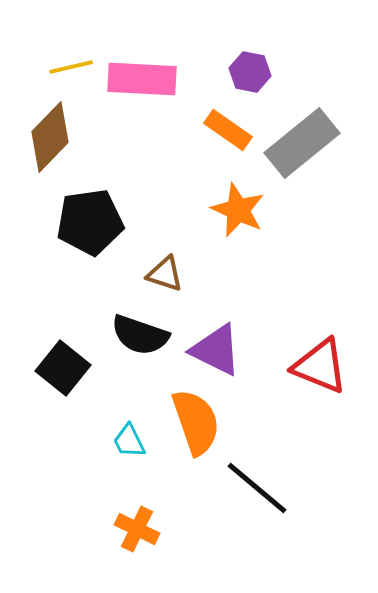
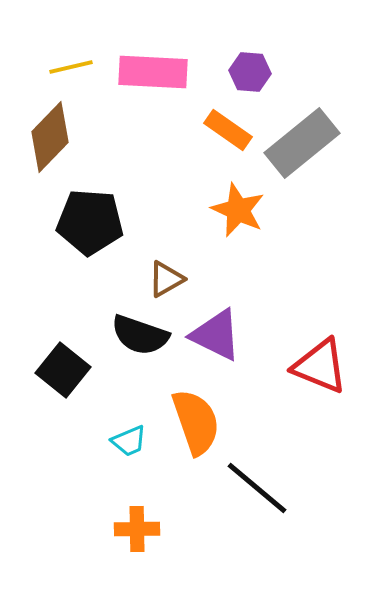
purple hexagon: rotated 6 degrees counterclockwise
pink rectangle: moved 11 px right, 7 px up
black pentagon: rotated 12 degrees clockwise
brown triangle: moved 1 px right, 5 px down; rotated 48 degrees counterclockwise
purple triangle: moved 15 px up
black square: moved 2 px down
cyan trapezoid: rotated 87 degrees counterclockwise
orange cross: rotated 27 degrees counterclockwise
